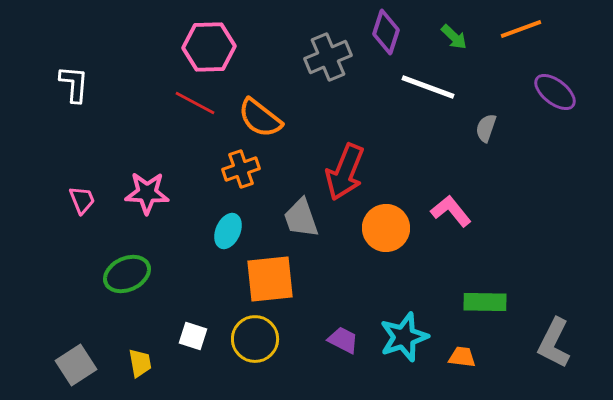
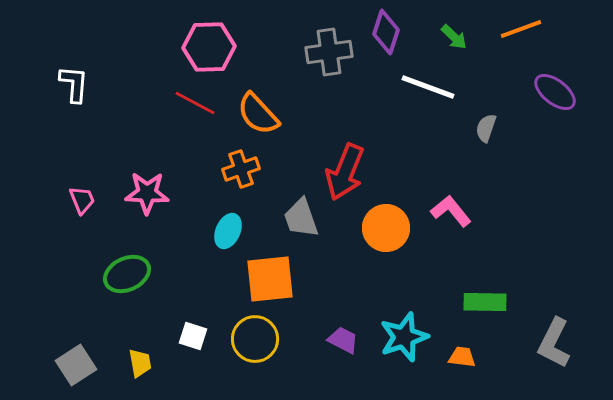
gray cross: moved 1 px right, 5 px up; rotated 15 degrees clockwise
orange semicircle: moved 2 px left, 4 px up; rotated 9 degrees clockwise
